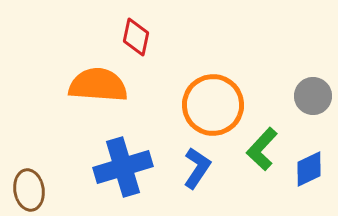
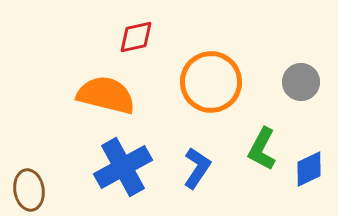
red diamond: rotated 66 degrees clockwise
orange semicircle: moved 8 px right, 10 px down; rotated 10 degrees clockwise
gray circle: moved 12 px left, 14 px up
orange circle: moved 2 px left, 23 px up
green L-shape: rotated 15 degrees counterclockwise
blue cross: rotated 12 degrees counterclockwise
